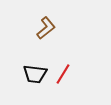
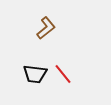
red line: rotated 70 degrees counterclockwise
